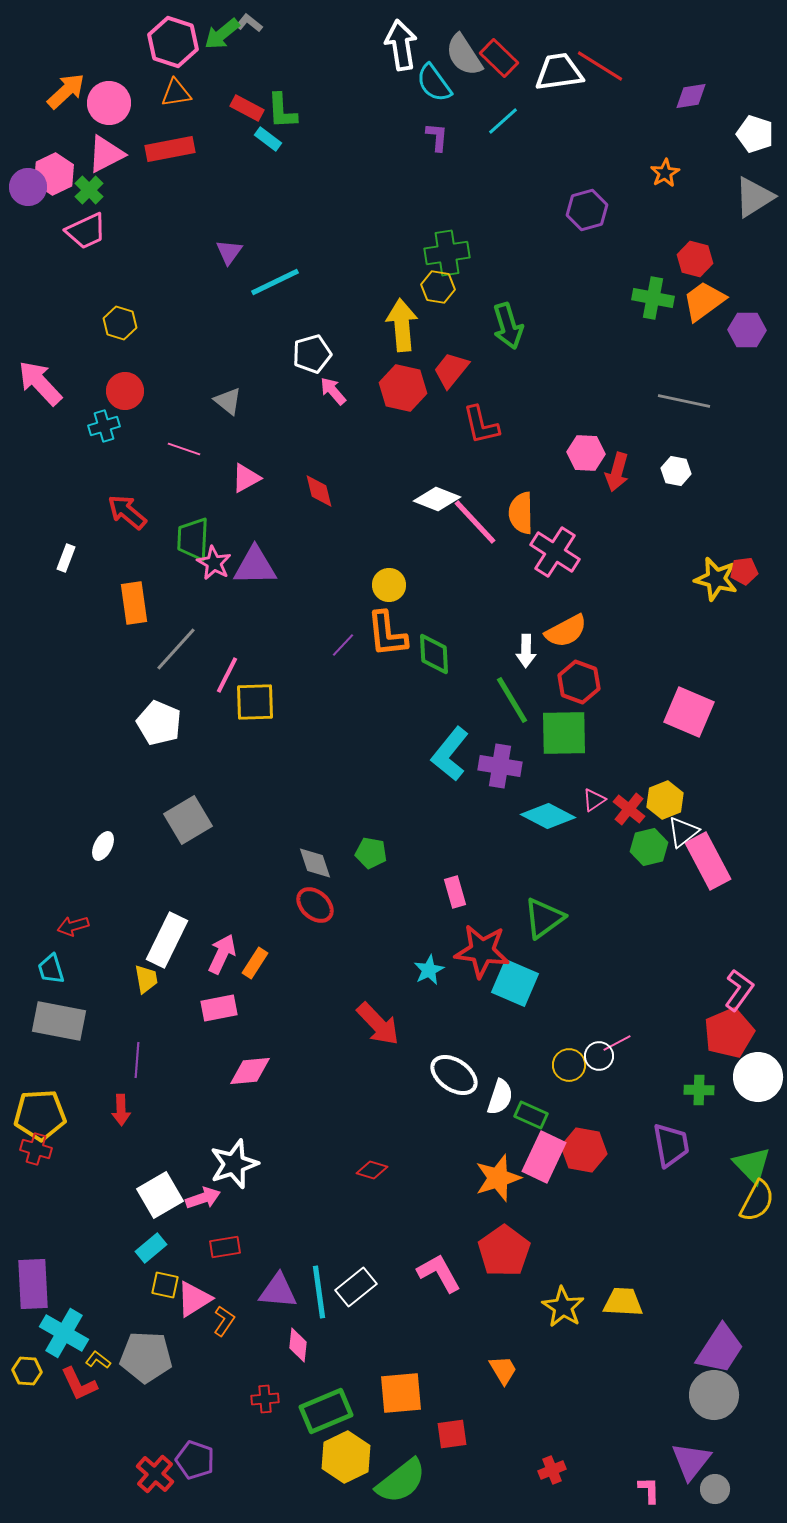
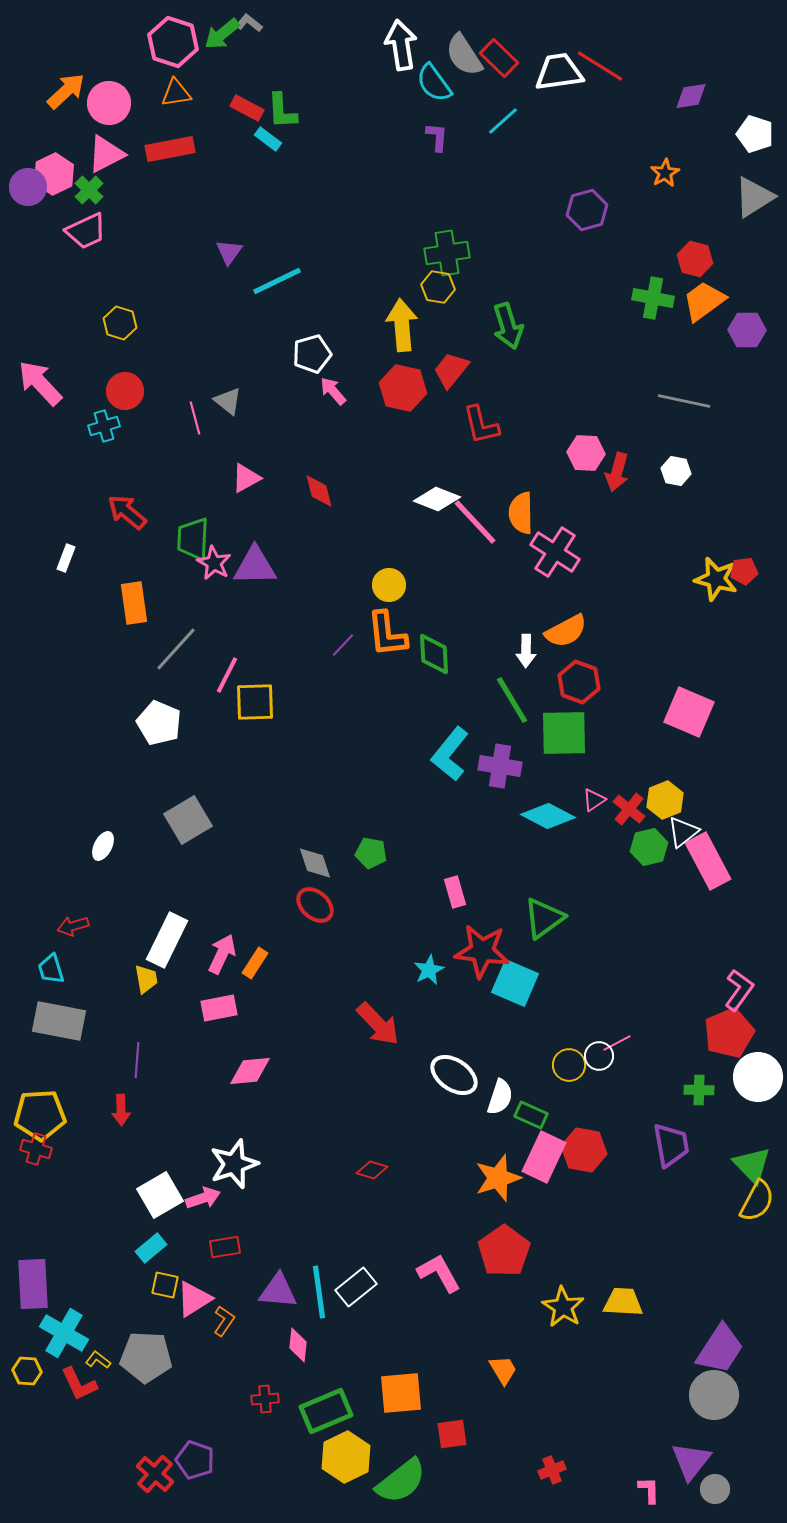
cyan line at (275, 282): moved 2 px right, 1 px up
pink line at (184, 449): moved 11 px right, 31 px up; rotated 56 degrees clockwise
